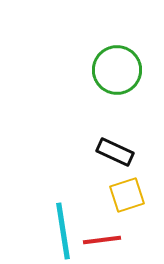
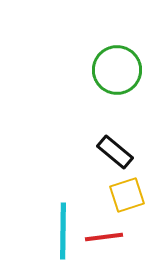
black rectangle: rotated 15 degrees clockwise
cyan line: rotated 10 degrees clockwise
red line: moved 2 px right, 3 px up
